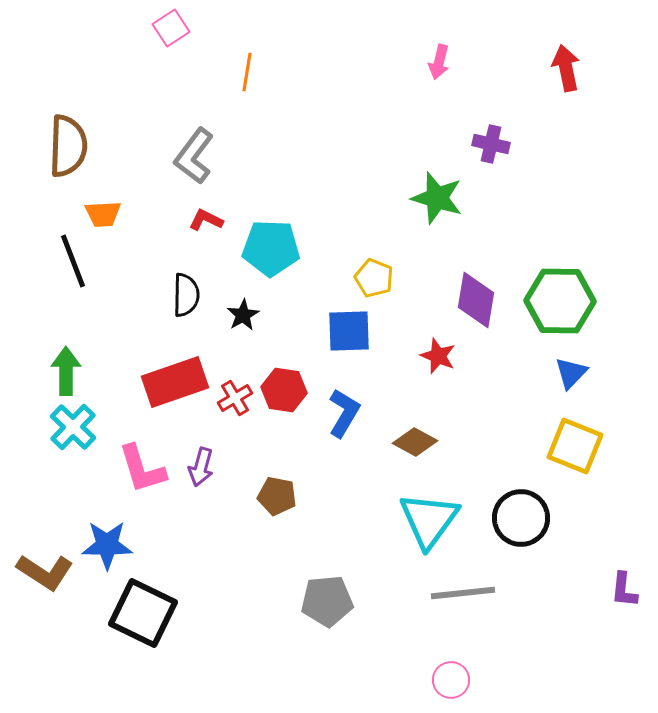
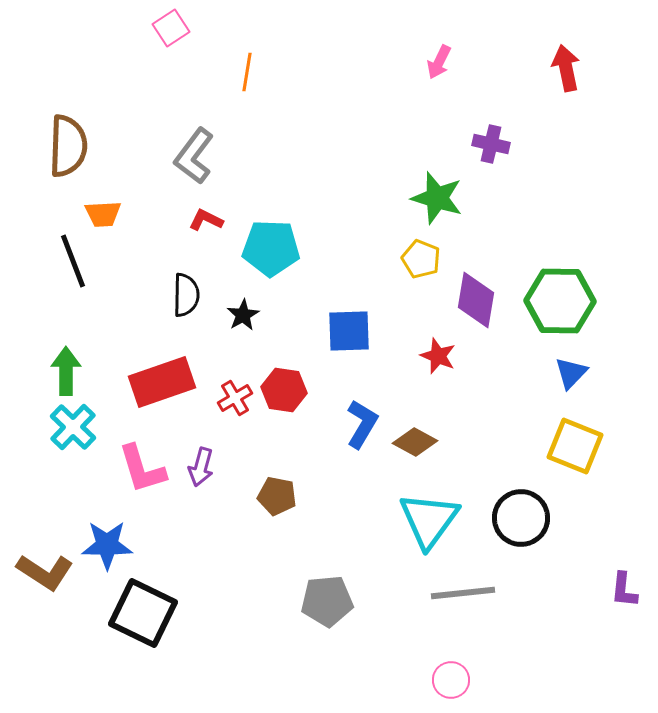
pink arrow: rotated 12 degrees clockwise
yellow pentagon: moved 47 px right, 19 px up
red rectangle: moved 13 px left
blue L-shape: moved 18 px right, 11 px down
